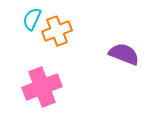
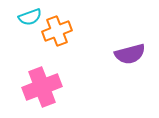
cyan semicircle: moved 2 px left, 2 px up; rotated 135 degrees counterclockwise
purple semicircle: moved 6 px right; rotated 144 degrees clockwise
